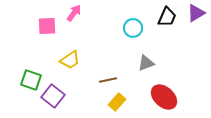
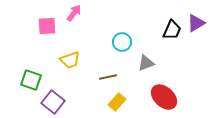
purple triangle: moved 10 px down
black trapezoid: moved 5 px right, 13 px down
cyan circle: moved 11 px left, 14 px down
yellow trapezoid: rotated 15 degrees clockwise
brown line: moved 3 px up
purple square: moved 6 px down
